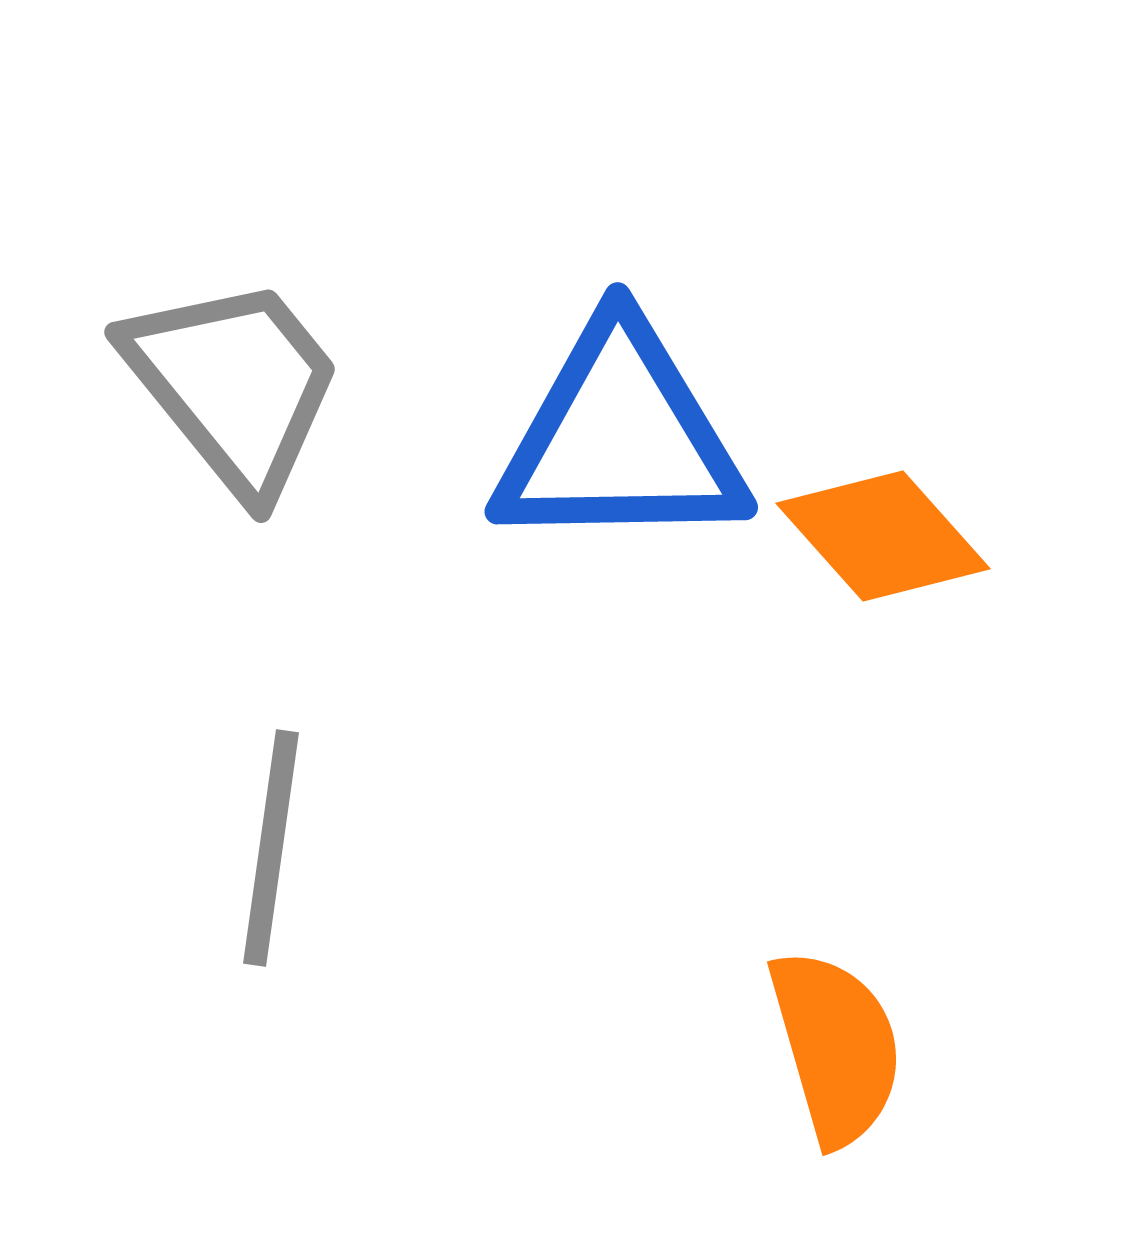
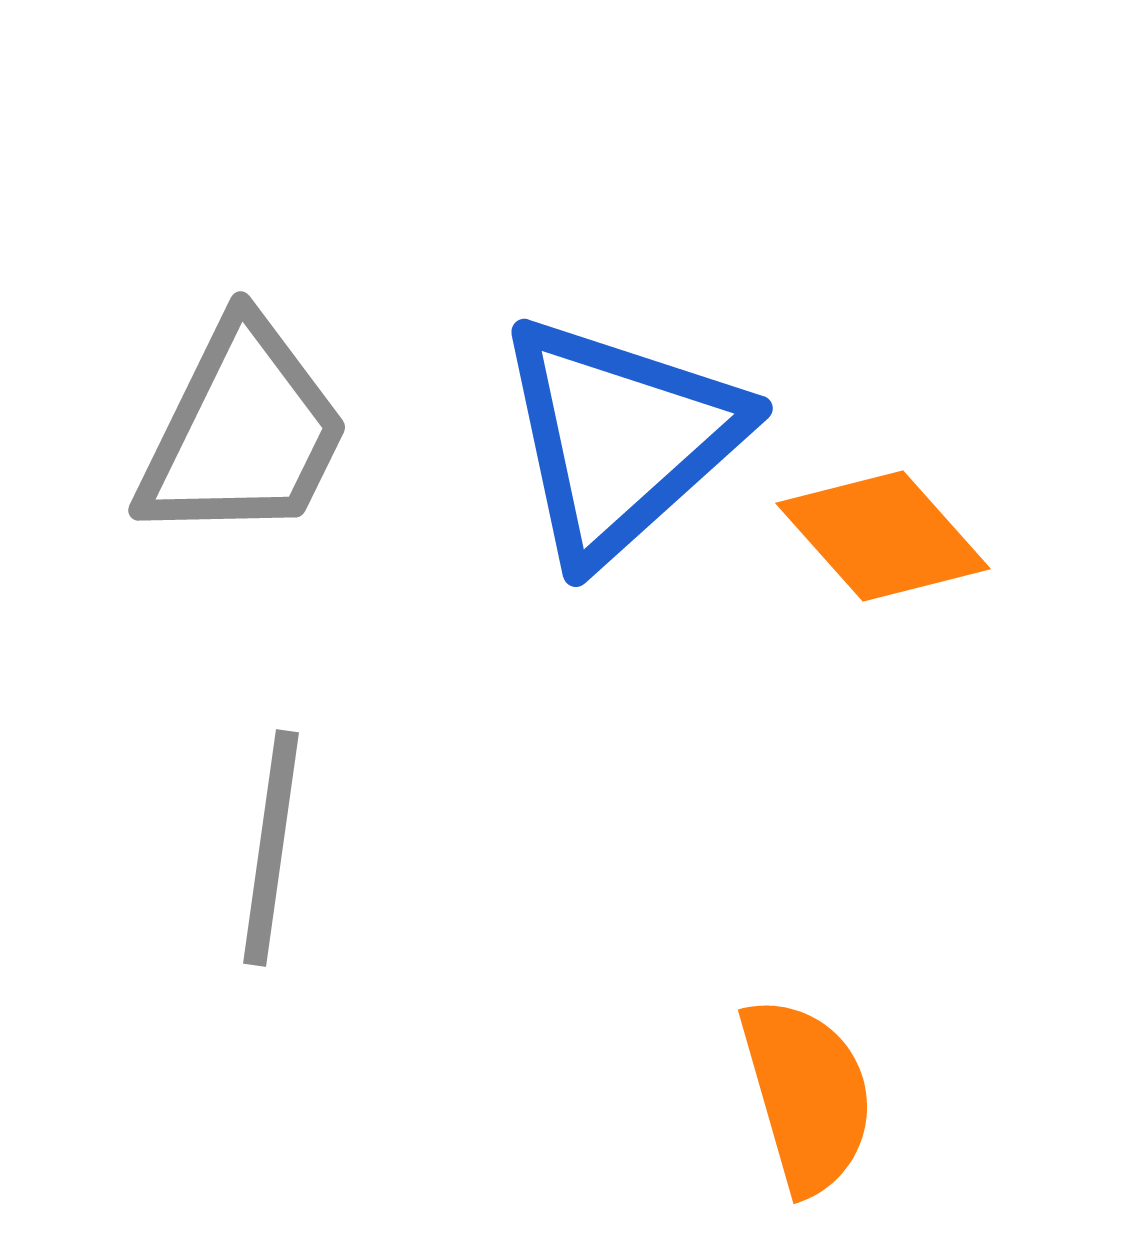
gray trapezoid: moved 9 px right, 47 px down; rotated 65 degrees clockwise
blue triangle: rotated 41 degrees counterclockwise
orange semicircle: moved 29 px left, 48 px down
